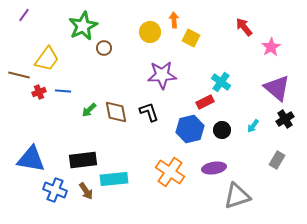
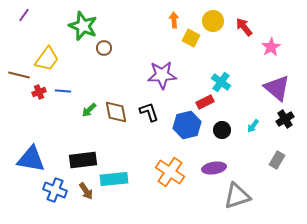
green star: rotated 24 degrees counterclockwise
yellow circle: moved 63 px right, 11 px up
blue hexagon: moved 3 px left, 4 px up
